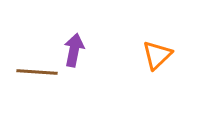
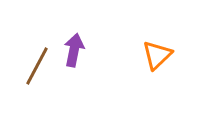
brown line: moved 6 px up; rotated 66 degrees counterclockwise
